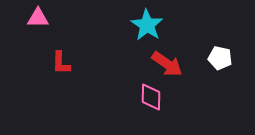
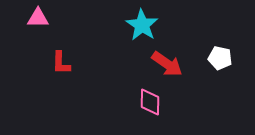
cyan star: moved 5 px left
pink diamond: moved 1 px left, 5 px down
